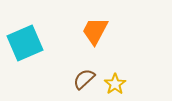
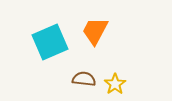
cyan square: moved 25 px right, 1 px up
brown semicircle: rotated 50 degrees clockwise
